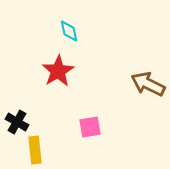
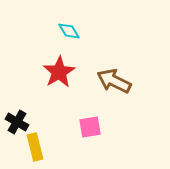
cyan diamond: rotated 20 degrees counterclockwise
red star: moved 1 px right, 1 px down
brown arrow: moved 34 px left, 3 px up
yellow rectangle: moved 3 px up; rotated 8 degrees counterclockwise
